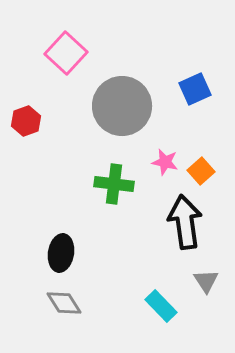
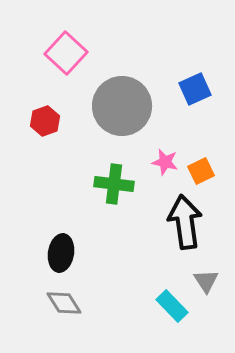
red hexagon: moved 19 px right
orange square: rotated 16 degrees clockwise
cyan rectangle: moved 11 px right
